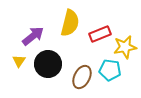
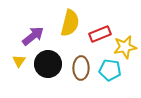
brown ellipse: moved 1 px left, 9 px up; rotated 25 degrees counterclockwise
